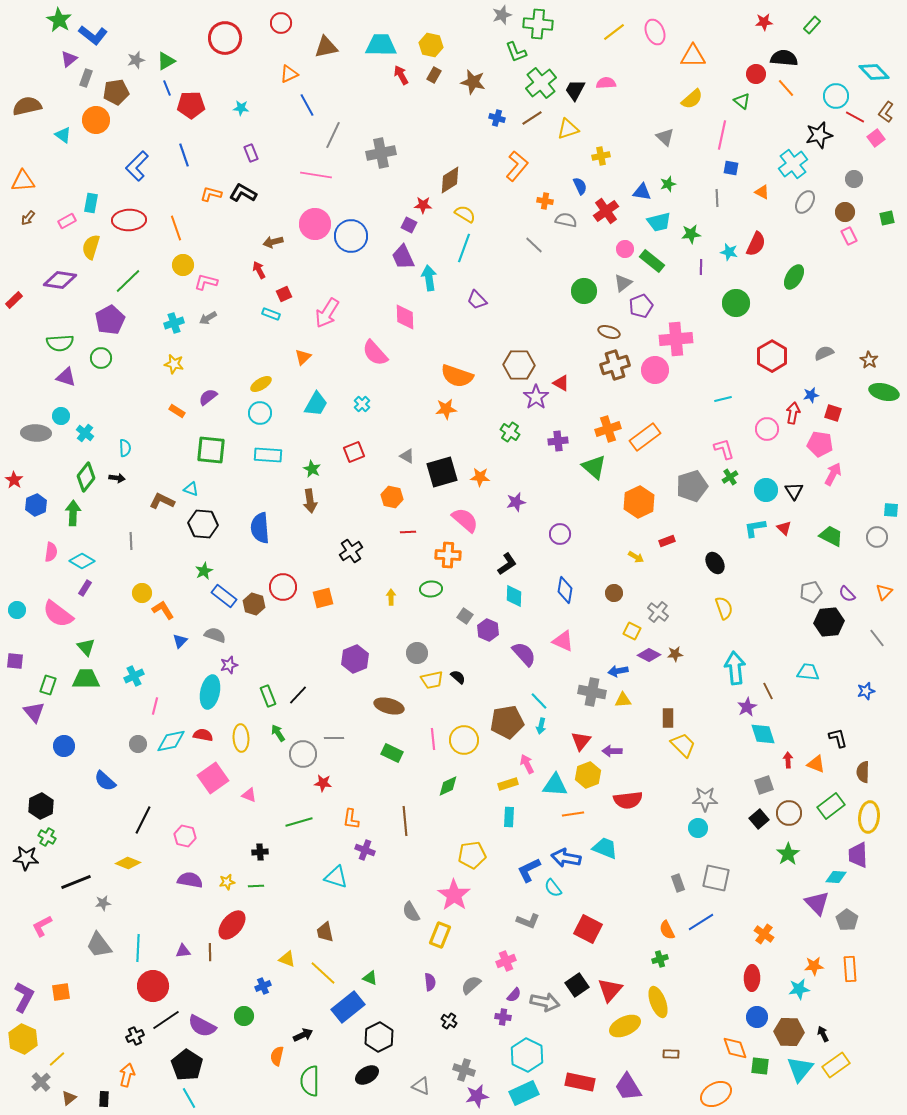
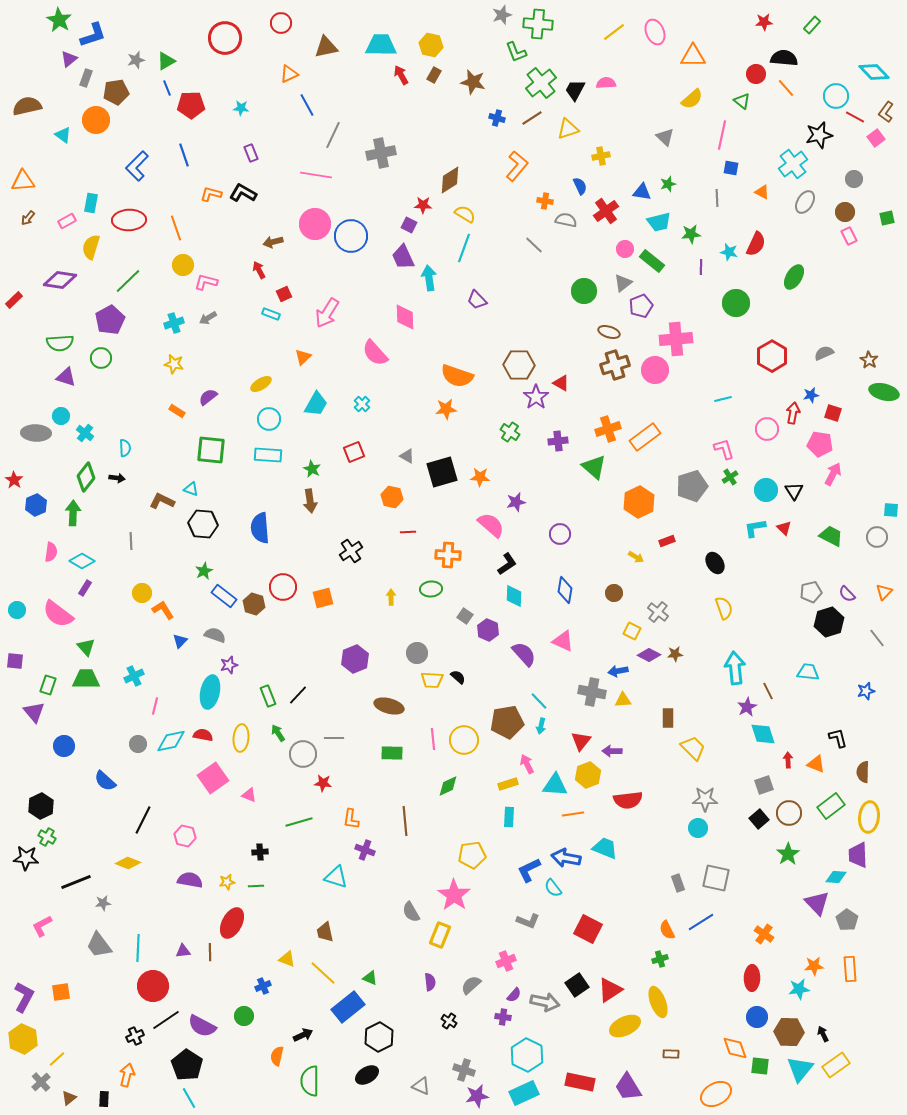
blue L-shape at (93, 35): rotated 56 degrees counterclockwise
cyan circle at (260, 413): moved 9 px right, 6 px down
pink semicircle at (465, 520): moved 26 px right, 5 px down
black hexagon at (829, 622): rotated 12 degrees counterclockwise
yellow trapezoid at (432, 680): rotated 15 degrees clockwise
yellow ellipse at (241, 738): rotated 8 degrees clockwise
yellow trapezoid at (683, 745): moved 10 px right, 3 px down
green rectangle at (392, 753): rotated 25 degrees counterclockwise
red ellipse at (232, 925): moved 2 px up; rotated 12 degrees counterclockwise
red triangle at (610, 990): rotated 16 degrees clockwise
